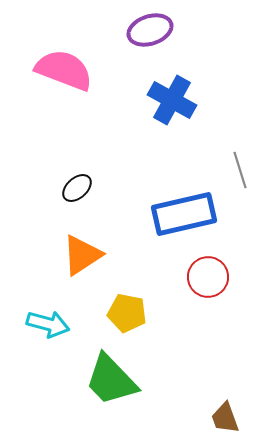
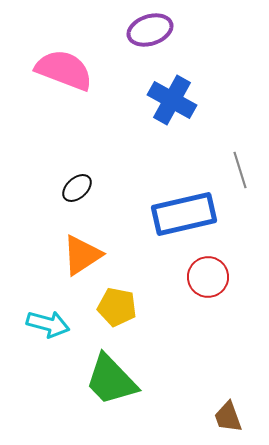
yellow pentagon: moved 10 px left, 6 px up
brown trapezoid: moved 3 px right, 1 px up
